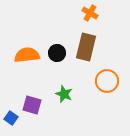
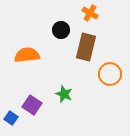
black circle: moved 4 px right, 23 px up
orange circle: moved 3 px right, 7 px up
purple square: rotated 18 degrees clockwise
